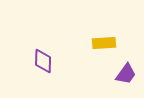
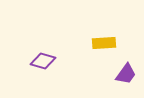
purple diamond: rotated 75 degrees counterclockwise
